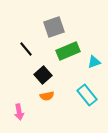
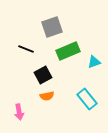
gray square: moved 2 px left
black line: rotated 28 degrees counterclockwise
black square: rotated 12 degrees clockwise
cyan rectangle: moved 4 px down
